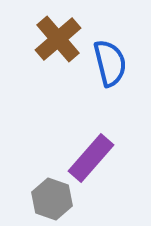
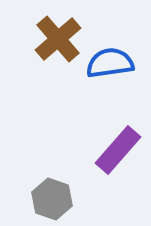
blue semicircle: rotated 84 degrees counterclockwise
purple rectangle: moved 27 px right, 8 px up
